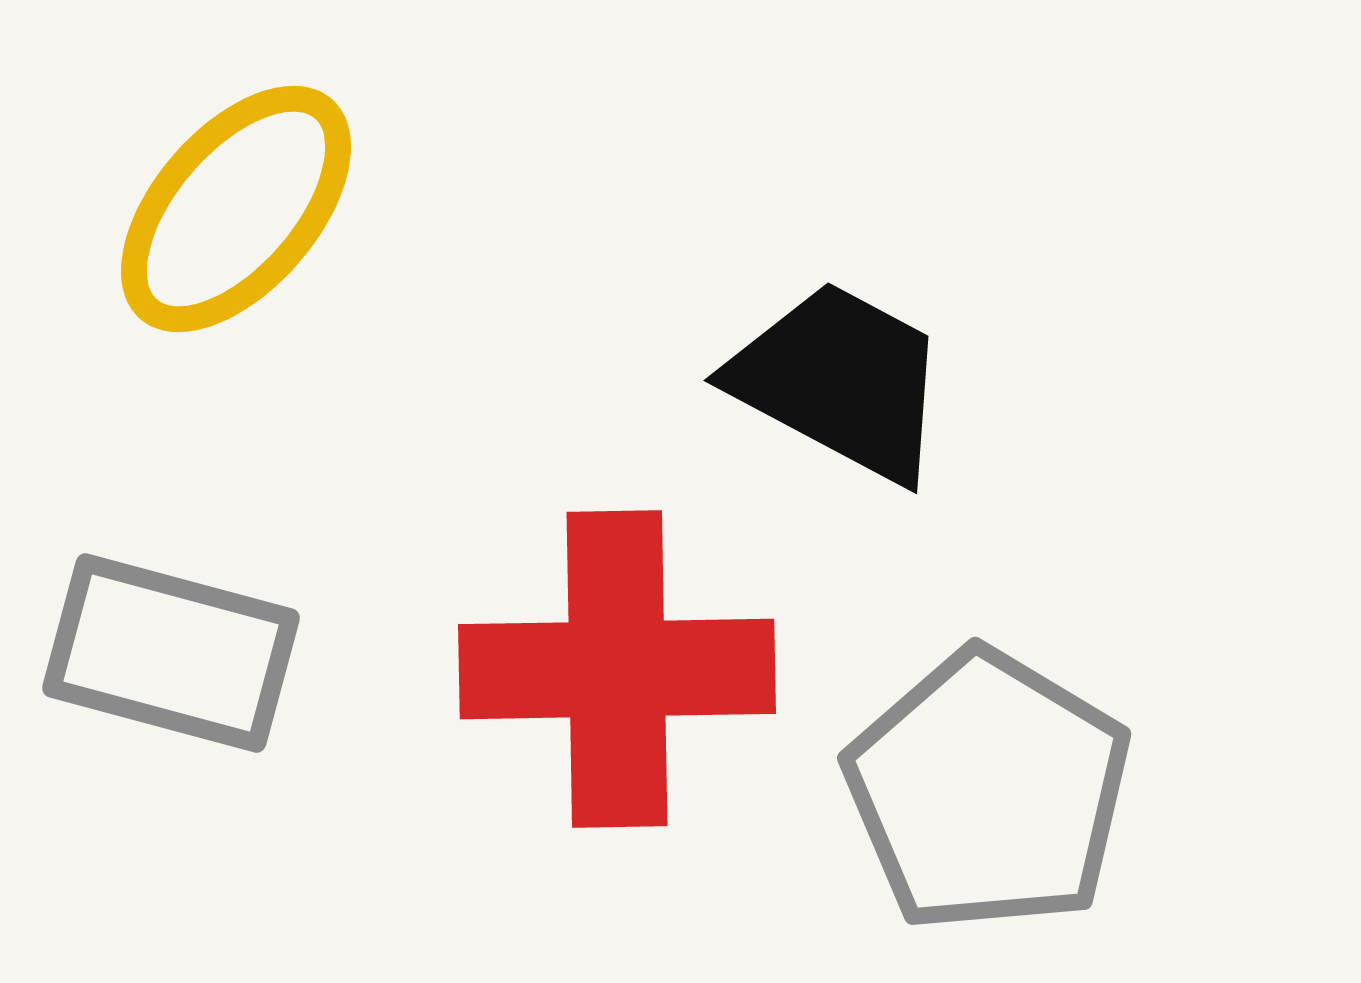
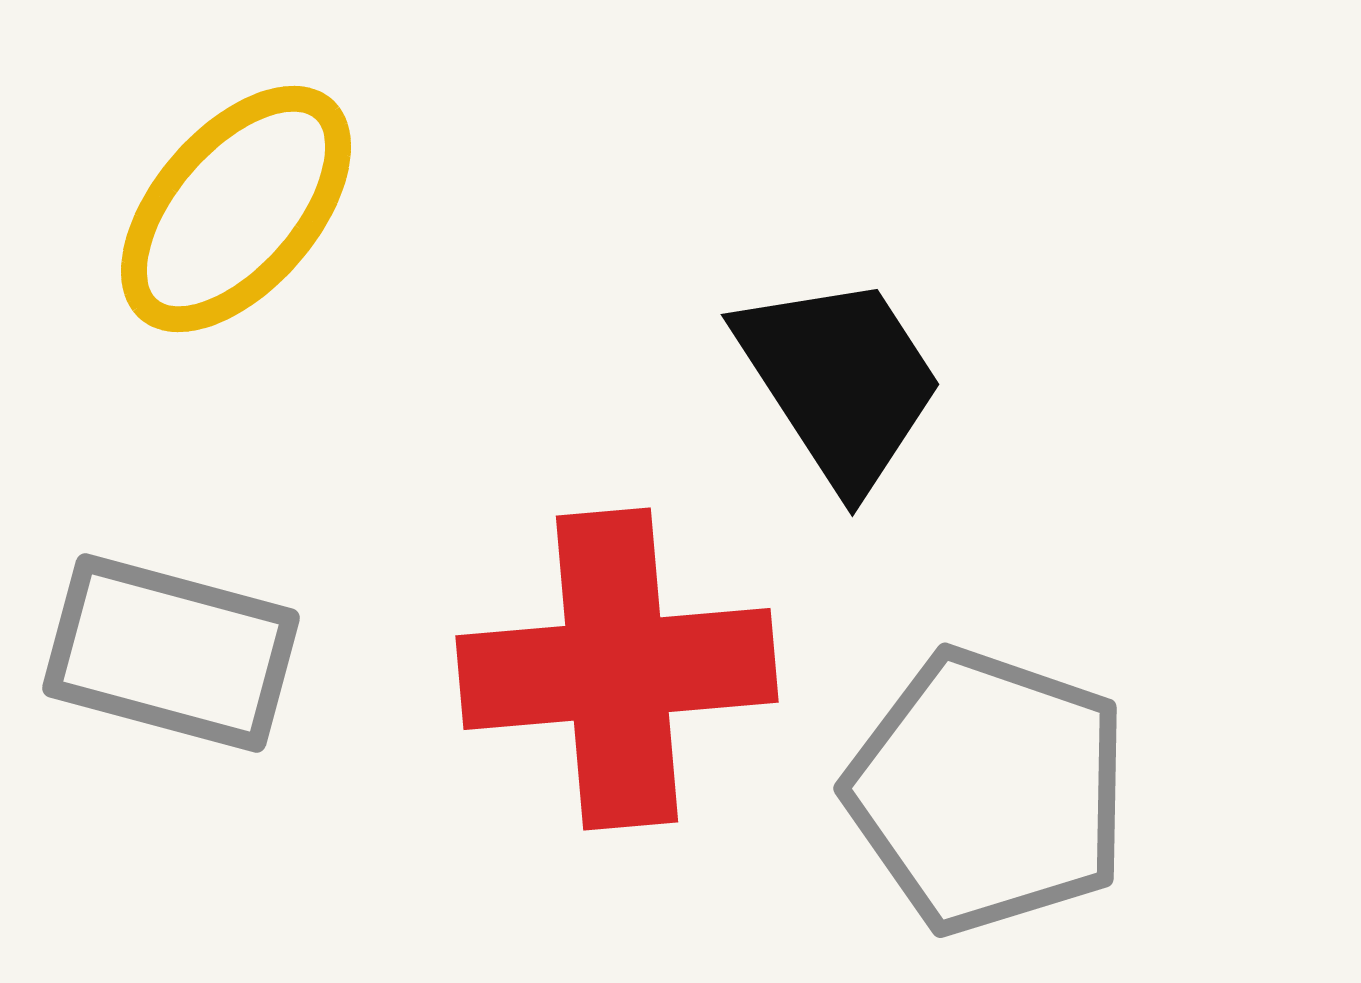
black trapezoid: rotated 29 degrees clockwise
red cross: rotated 4 degrees counterclockwise
gray pentagon: rotated 12 degrees counterclockwise
